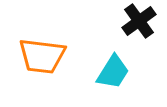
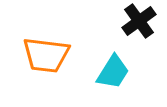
orange trapezoid: moved 4 px right, 1 px up
